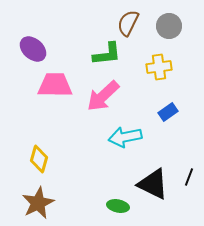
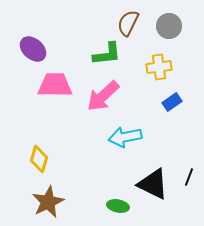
blue rectangle: moved 4 px right, 10 px up
brown star: moved 10 px right, 1 px up
